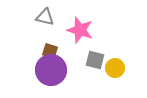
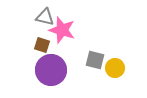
pink star: moved 18 px left
brown square: moved 8 px left, 6 px up
